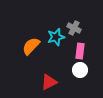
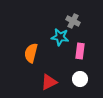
gray cross: moved 1 px left, 7 px up
cyan star: moved 4 px right; rotated 24 degrees clockwise
orange semicircle: moved 7 px down; rotated 30 degrees counterclockwise
white circle: moved 9 px down
